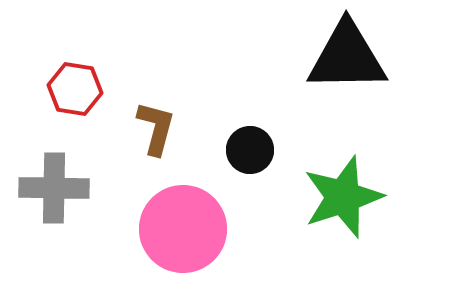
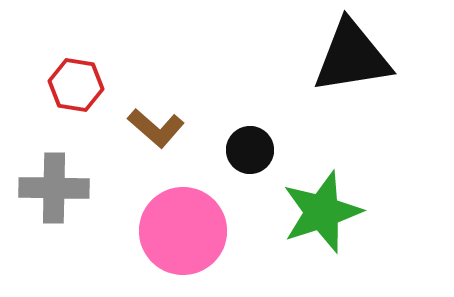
black triangle: moved 5 px right; rotated 8 degrees counterclockwise
red hexagon: moved 1 px right, 4 px up
brown L-shape: rotated 116 degrees clockwise
green star: moved 21 px left, 15 px down
pink circle: moved 2 px down
